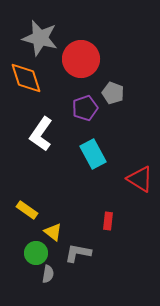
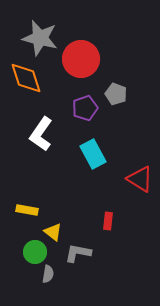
gray pentagon: moved 3 px right, 1 px down
yellow rectangle: rotated 25 degrees counterclockwise
green circle: moved 1 px left, 1 px up
